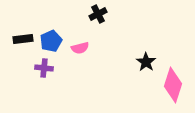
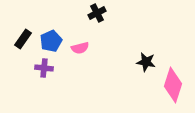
black cross: moved 1 px left, 1 px up
black rectangle: rotated 48 degrees counterclockwise
black star: rotated 24 degrees counterclockwise
